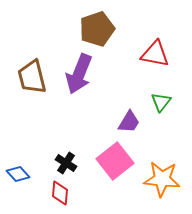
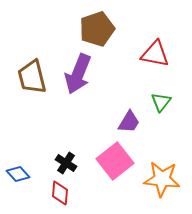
purple arrow: moved 1 px left
